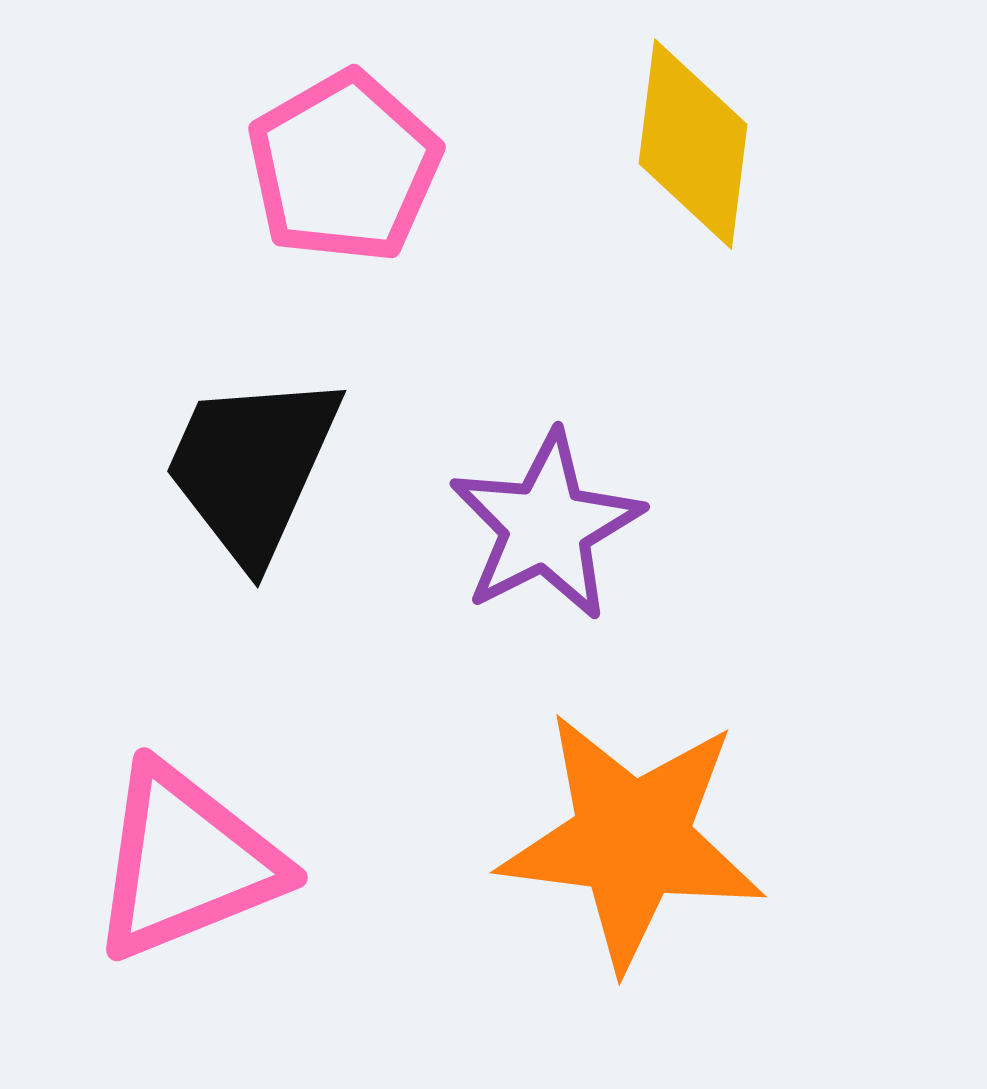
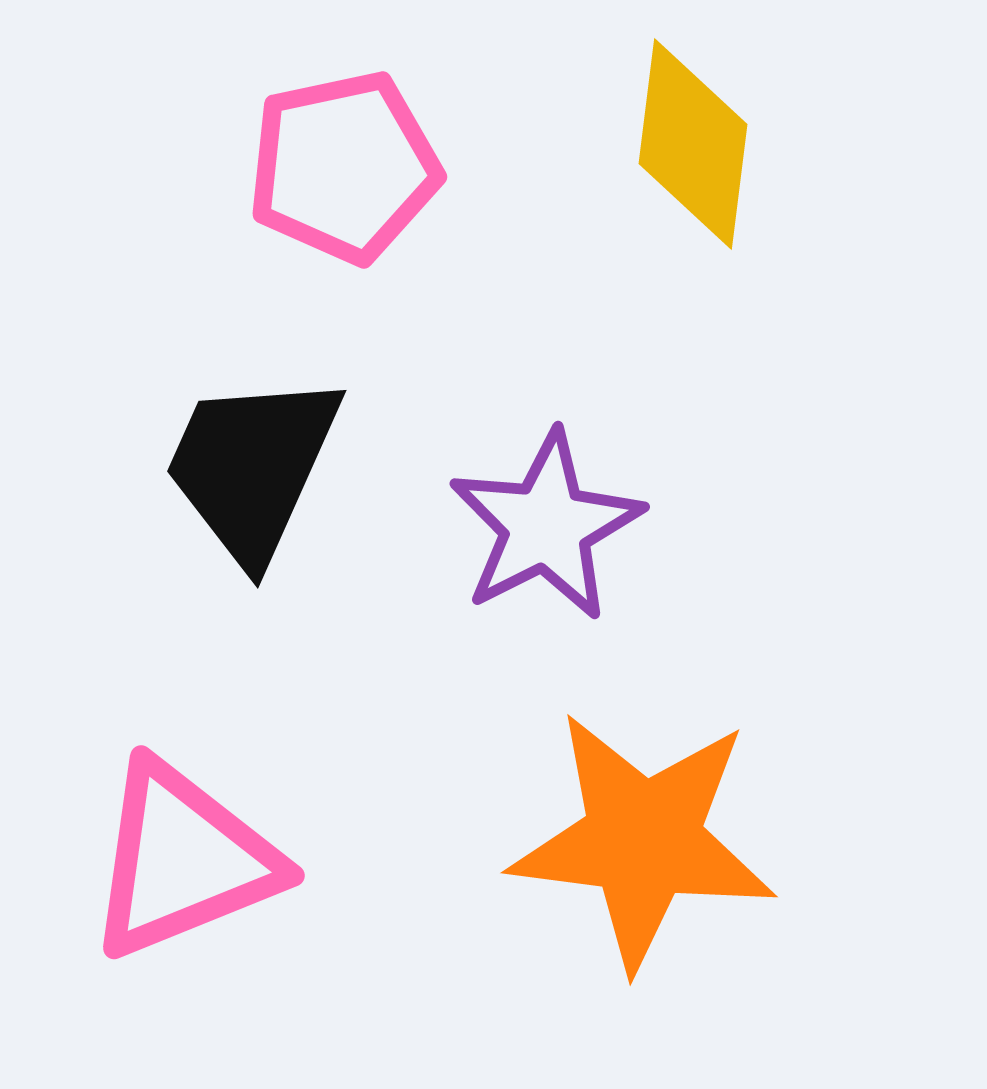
pink pentagon: rotated 18 degrees clockwise
orange star: moved 11 px right
pink triangle: moved 3 px left, 2 px up
